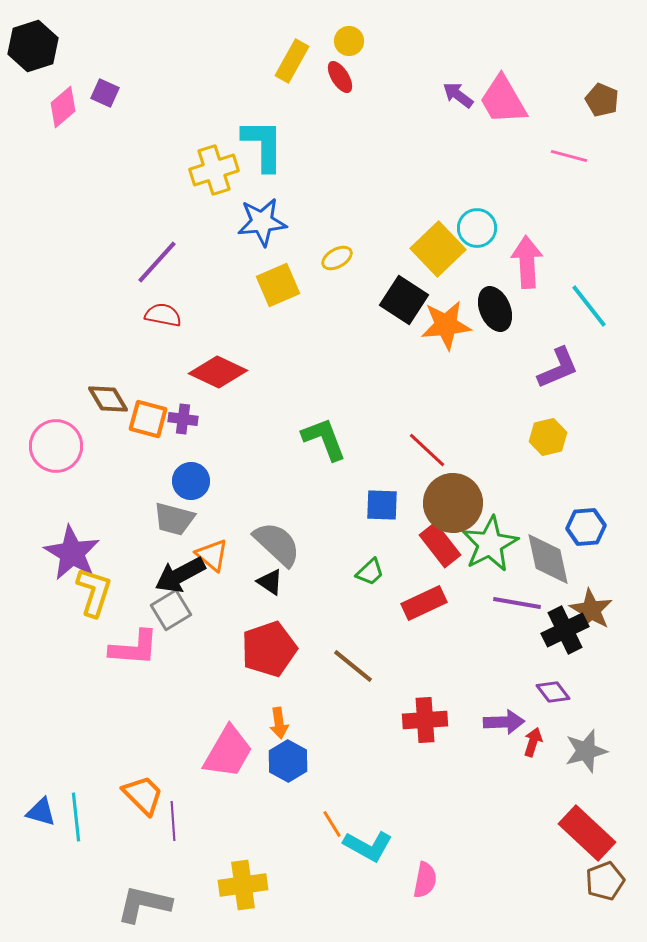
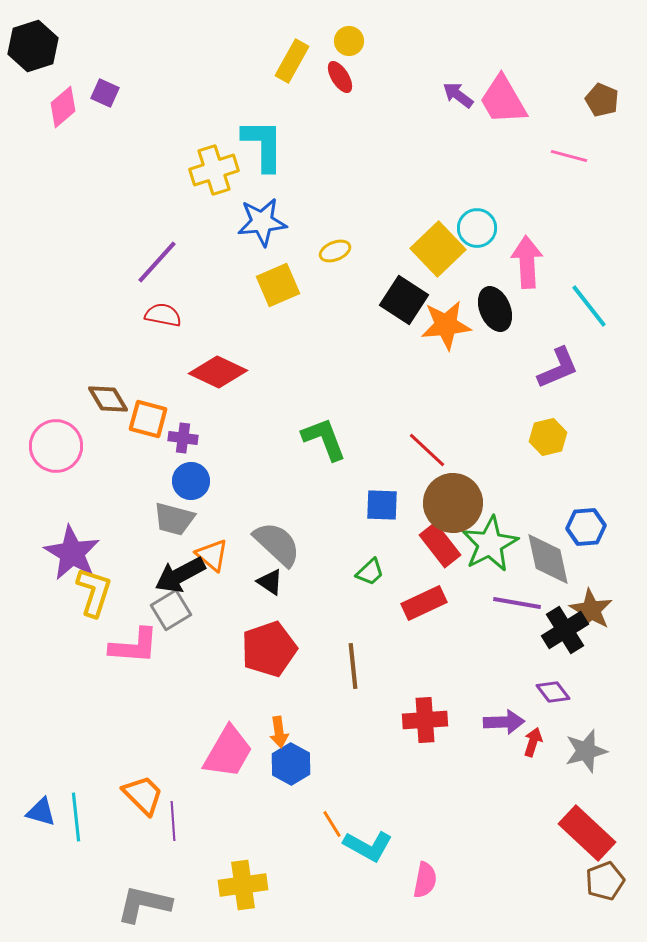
yellow ellipse at (337, 258): moved 2 px left, 7 px up; rotated 8 degrees clockwise
purple cross at (183, 419): moved 19 px down
black cross at (565, 630): rotated 6 degrees counterclockwise
pink L-shape at (134, 648): moved 2 px up
brown line at (353, 666): rotated 45 degrees clockwise
orange arrow at (279, 723): moved 9 px down
blue hexagon at (288, 761): moved 3 px right, 3 px down
